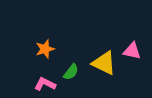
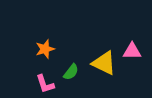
pink triangle: rotated 12 degrees counterclockwise
pink L-shape: rotated 135 degrees counterclockwise
